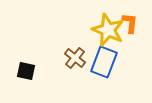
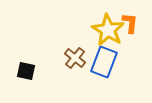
yellow star: rotated 8 degrees clockwise
